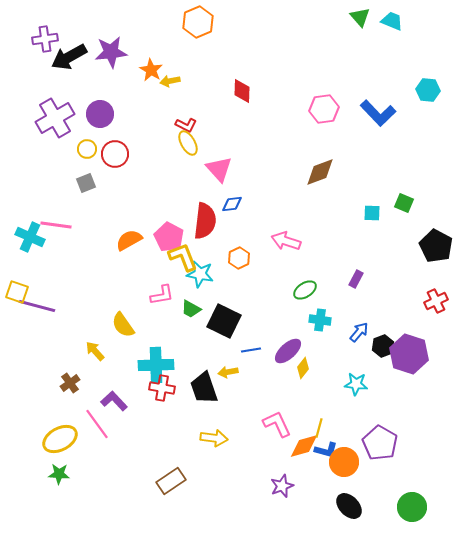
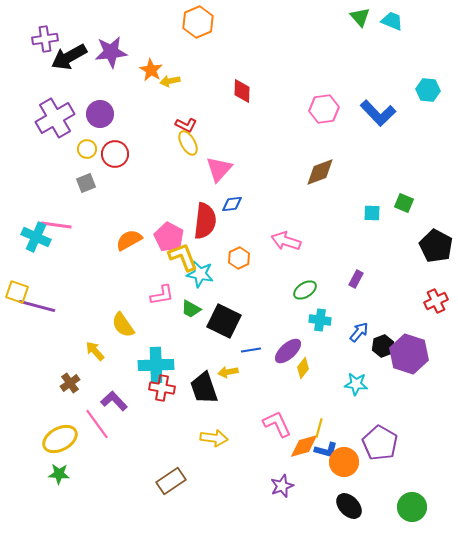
pink triangle at (219, 169): rotated 24 degrees clockwise
cyan cross at (30, 237): moved 6 px right
